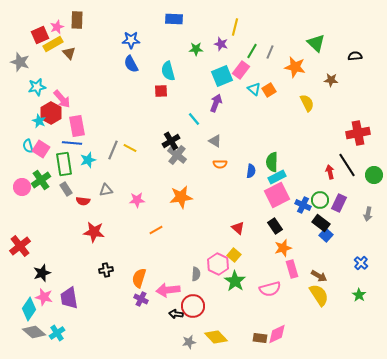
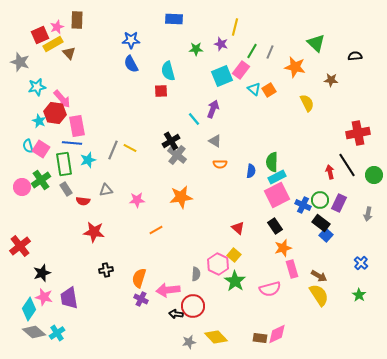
purple arrow at (216, 103): moved 3 px left, 6 px down
red hexagon at (51, 113): moved 4 px right; rotated 20 degrees counterclockwise
